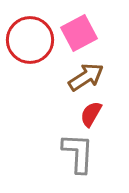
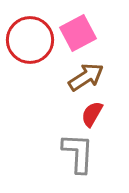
pink square: moved 1 px left
red semicircle: moved 1 px right
